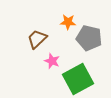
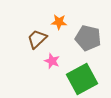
orange star: moved 9 px left
gray pentagon: moved 1 px left
green square: moved 4 px right
